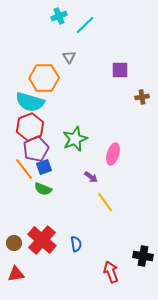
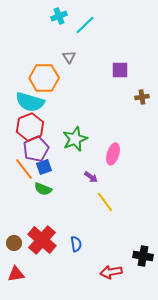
red arrow: rotated 80 degrees counterclockwise
